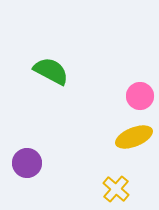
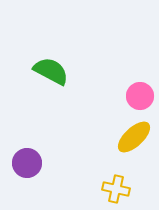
yellow ellipse: rotated 21 degrees counterclockwise
yellow cross: rotated 28 degrees counterclockwise
